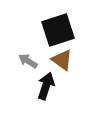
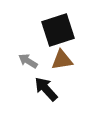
brown triangle: rotated 45 degrees counterclockwise
black arrow: moved 3 px down; rotated 60 degrees counterclockwise
